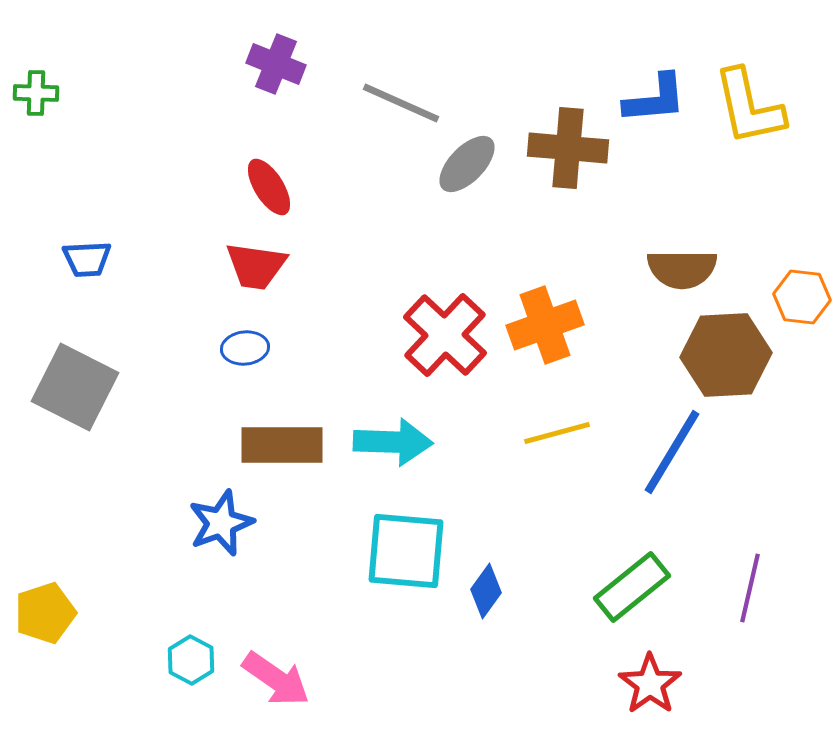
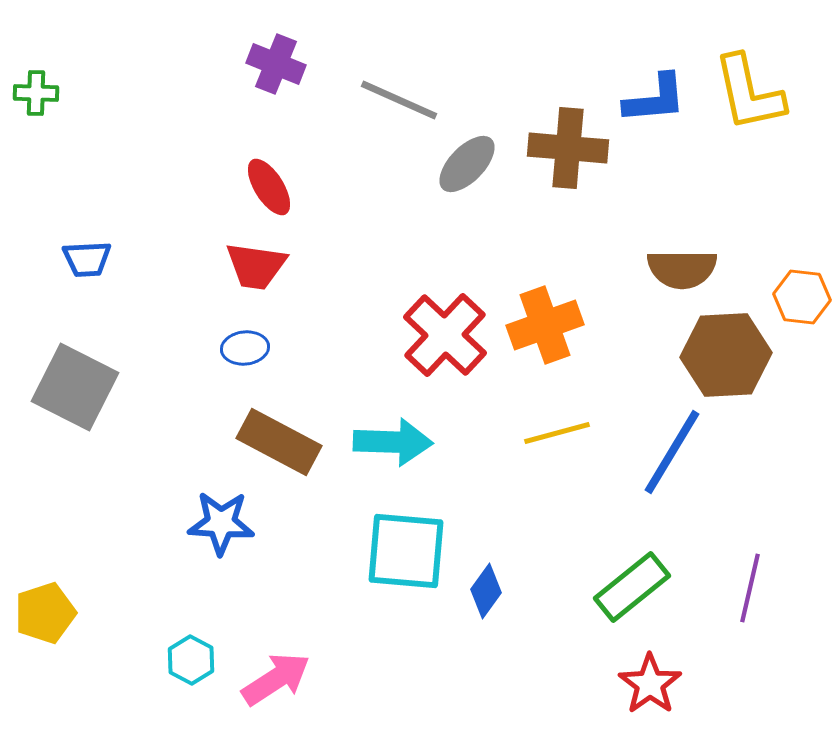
gray line: moved 2 px left, 3 px up
yellow L-shape: moved 14 px up
brown rectangle: moved 3 px left, 3 px up; rotated 28 degrees clockwise
blue star: rotated 24 degrees clockwise
pink arrow: rotated 68 degrees counterclockwise
